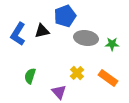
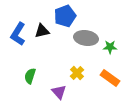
green star: moved 2 px left, 3 px down
orange rectangle: moved 2 px right
